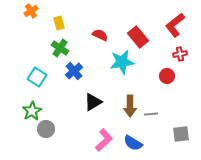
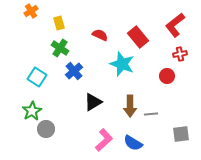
cyan star: moved 2 px down; rotated 30 degrees clockwise
